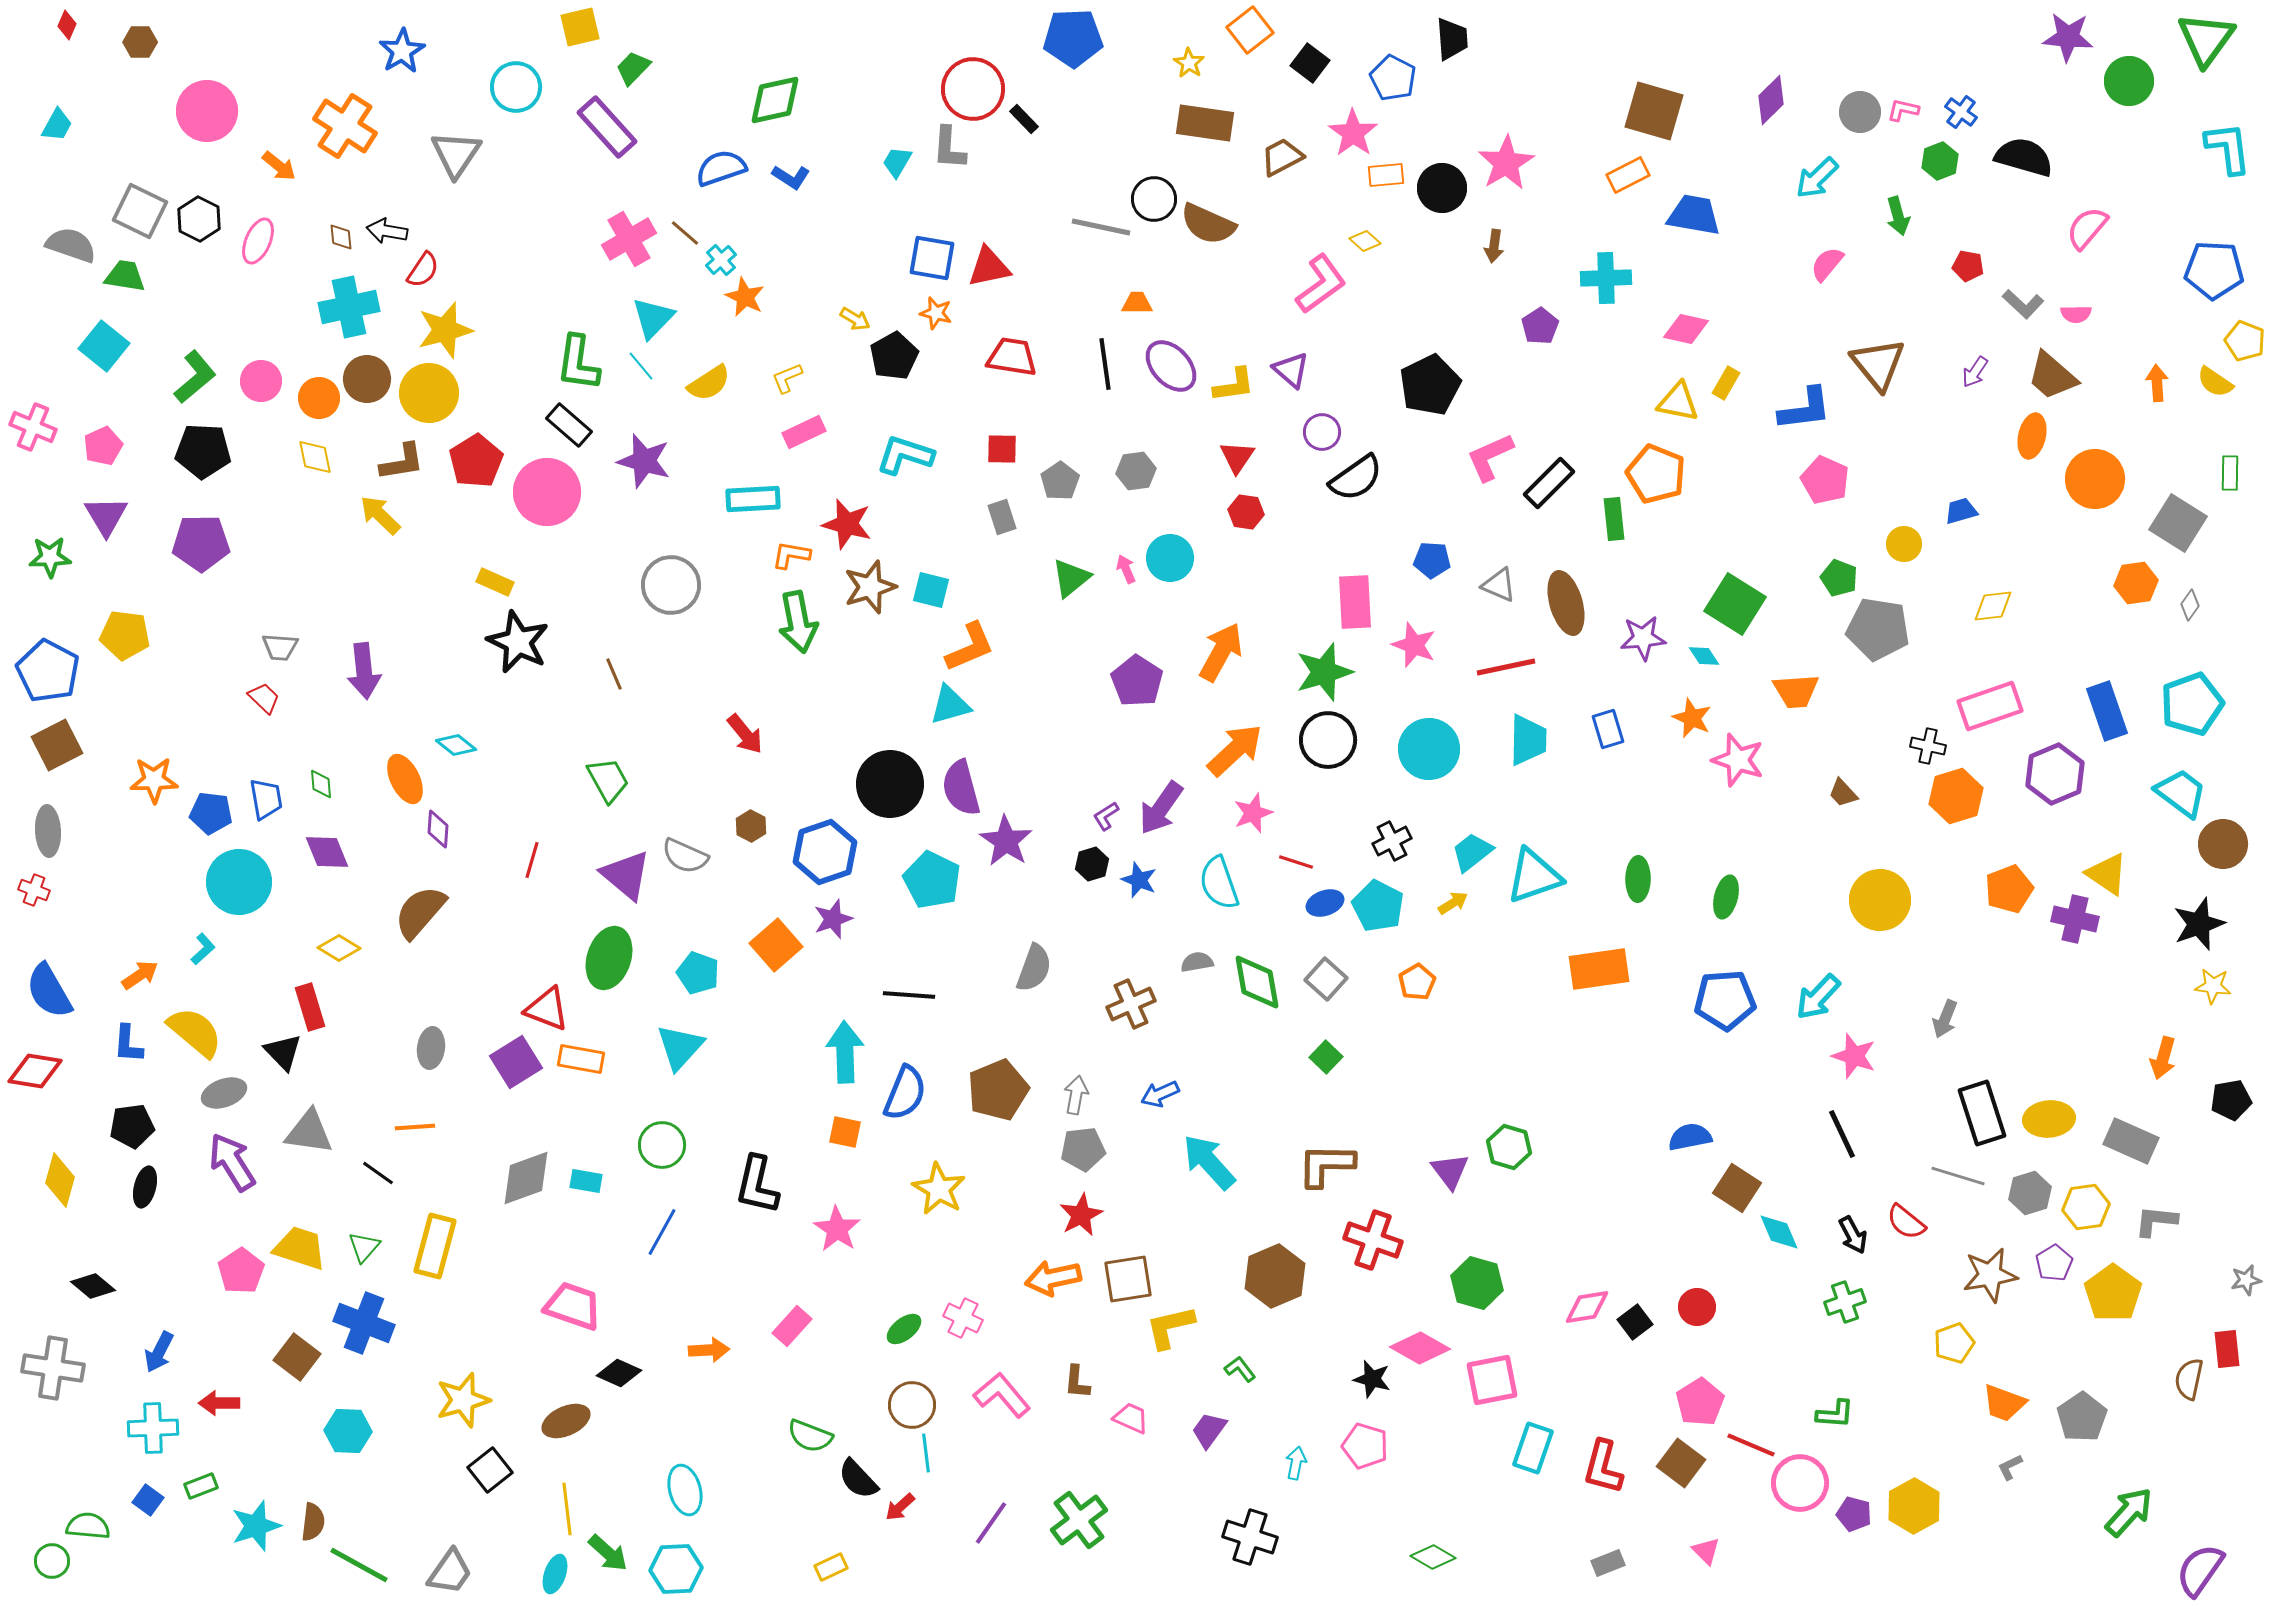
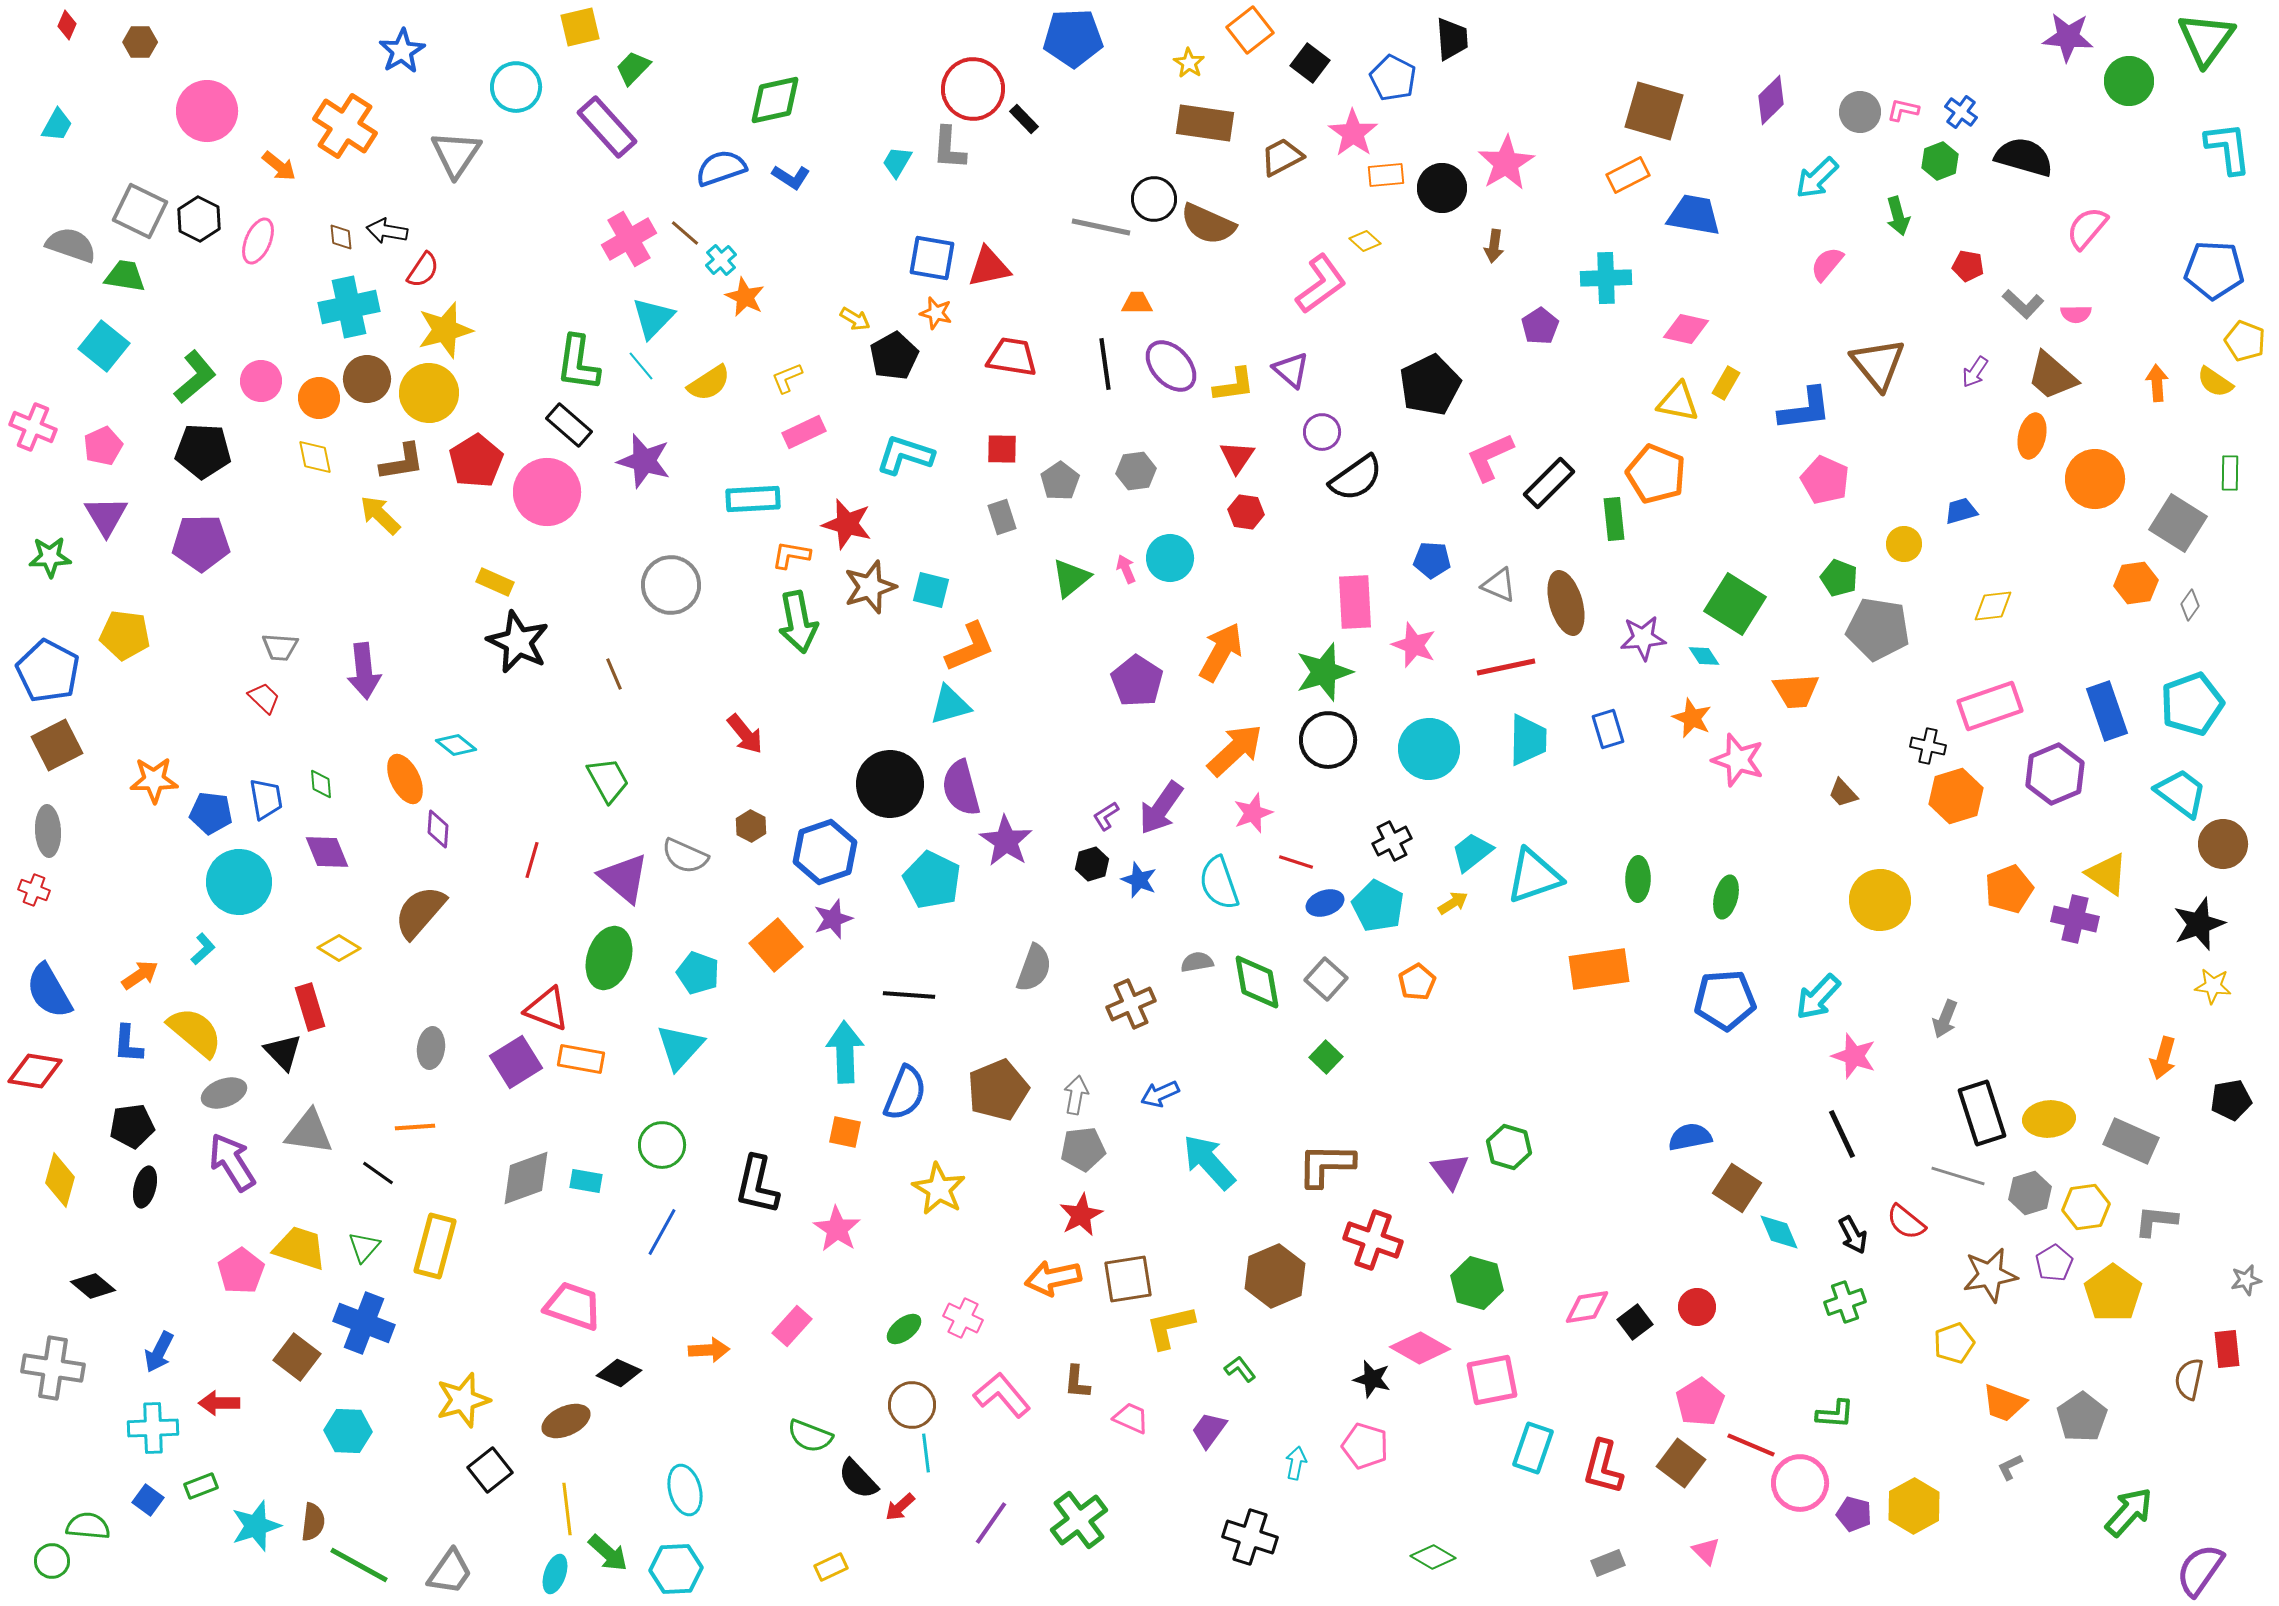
purple triangle at (626, 875): moved 2 px left, 3 px down
